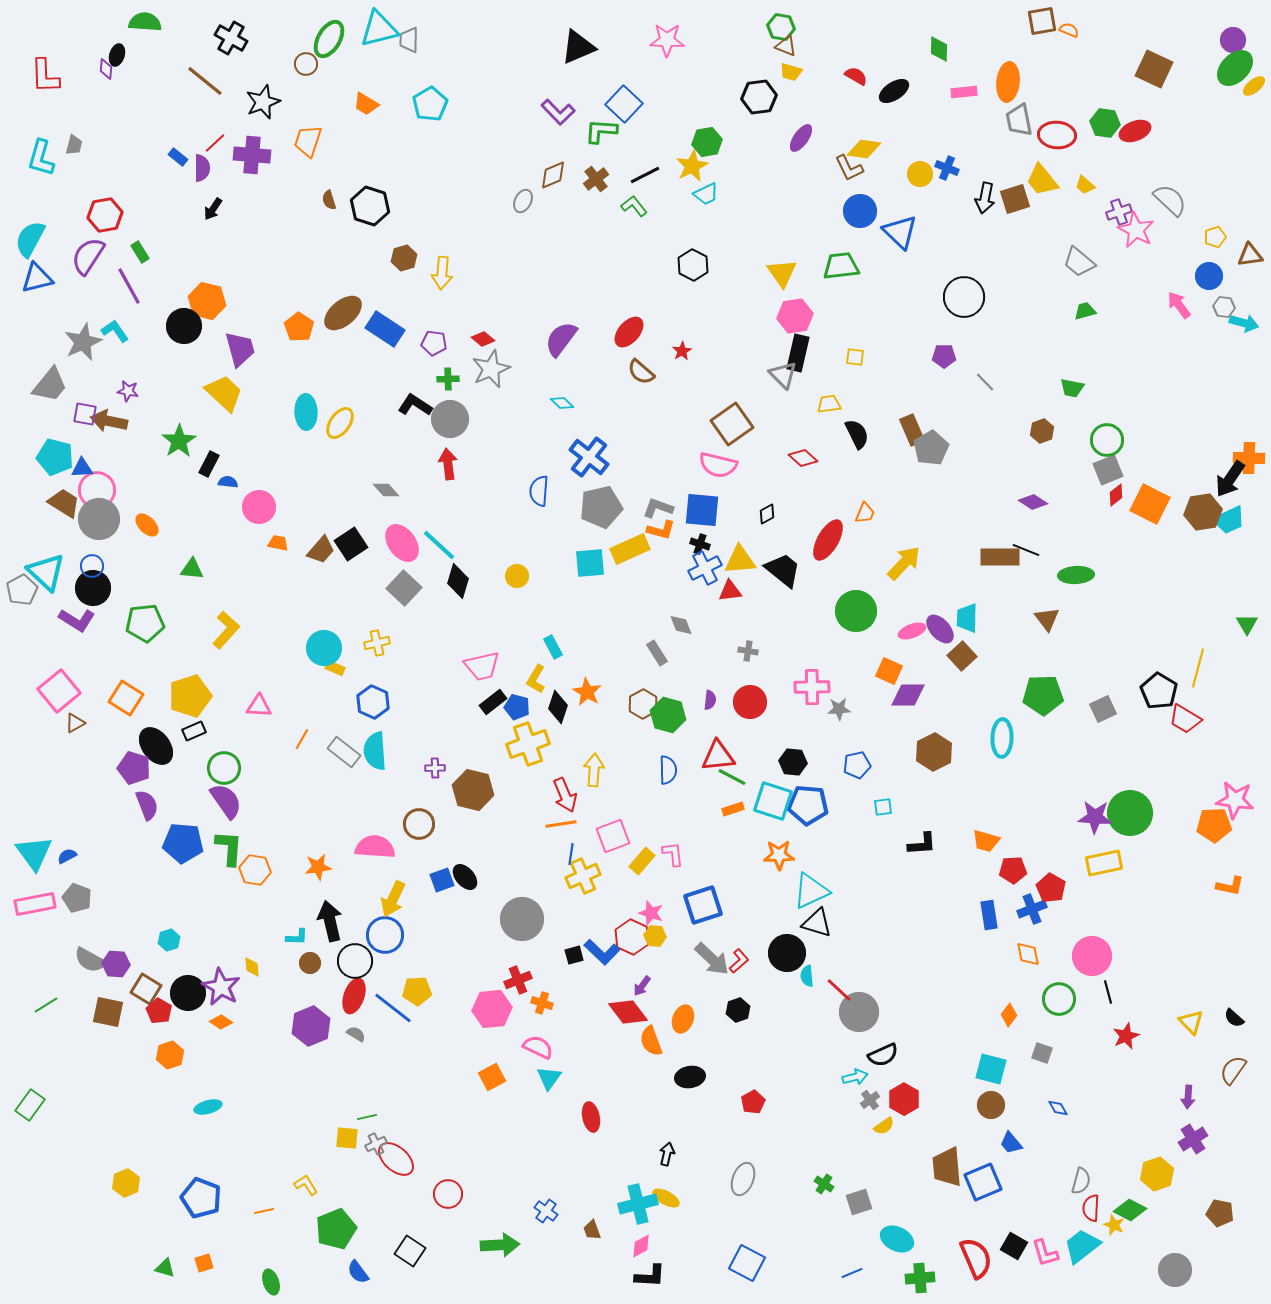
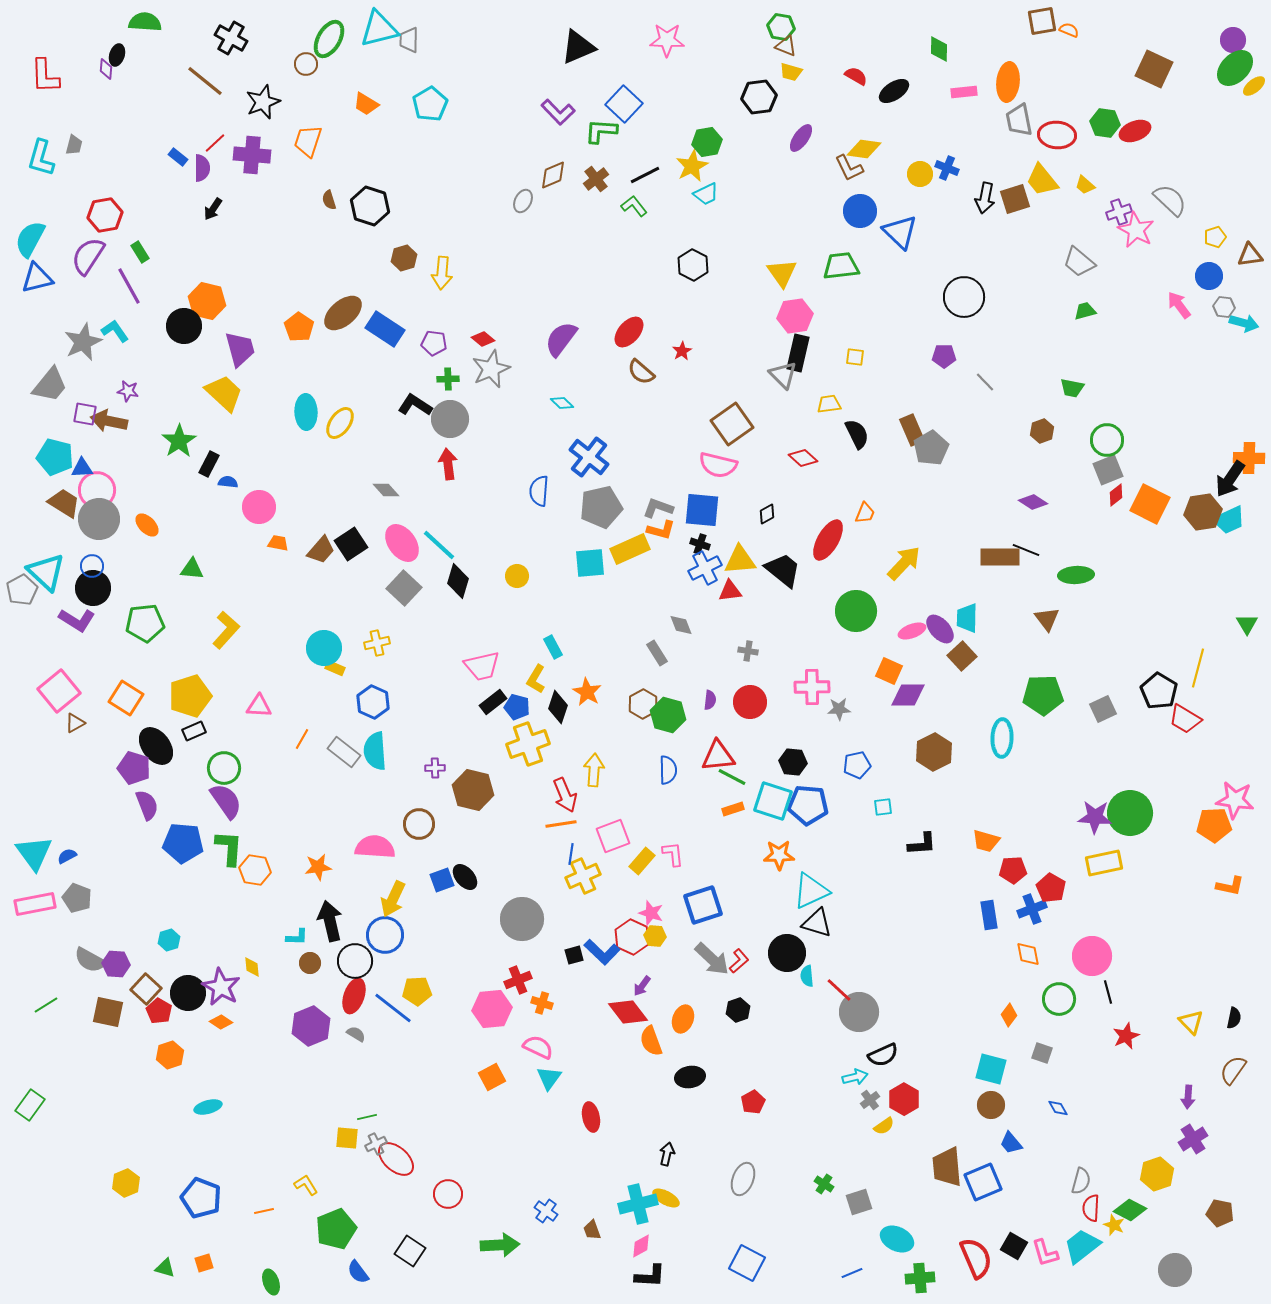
brown square at (146, 989): rotated 12 degrees clockwise
black semicircle at (1234, 1018): rotated 120 degrees counterclockwise
